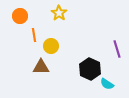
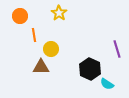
yellow circle: moved 3 px down
